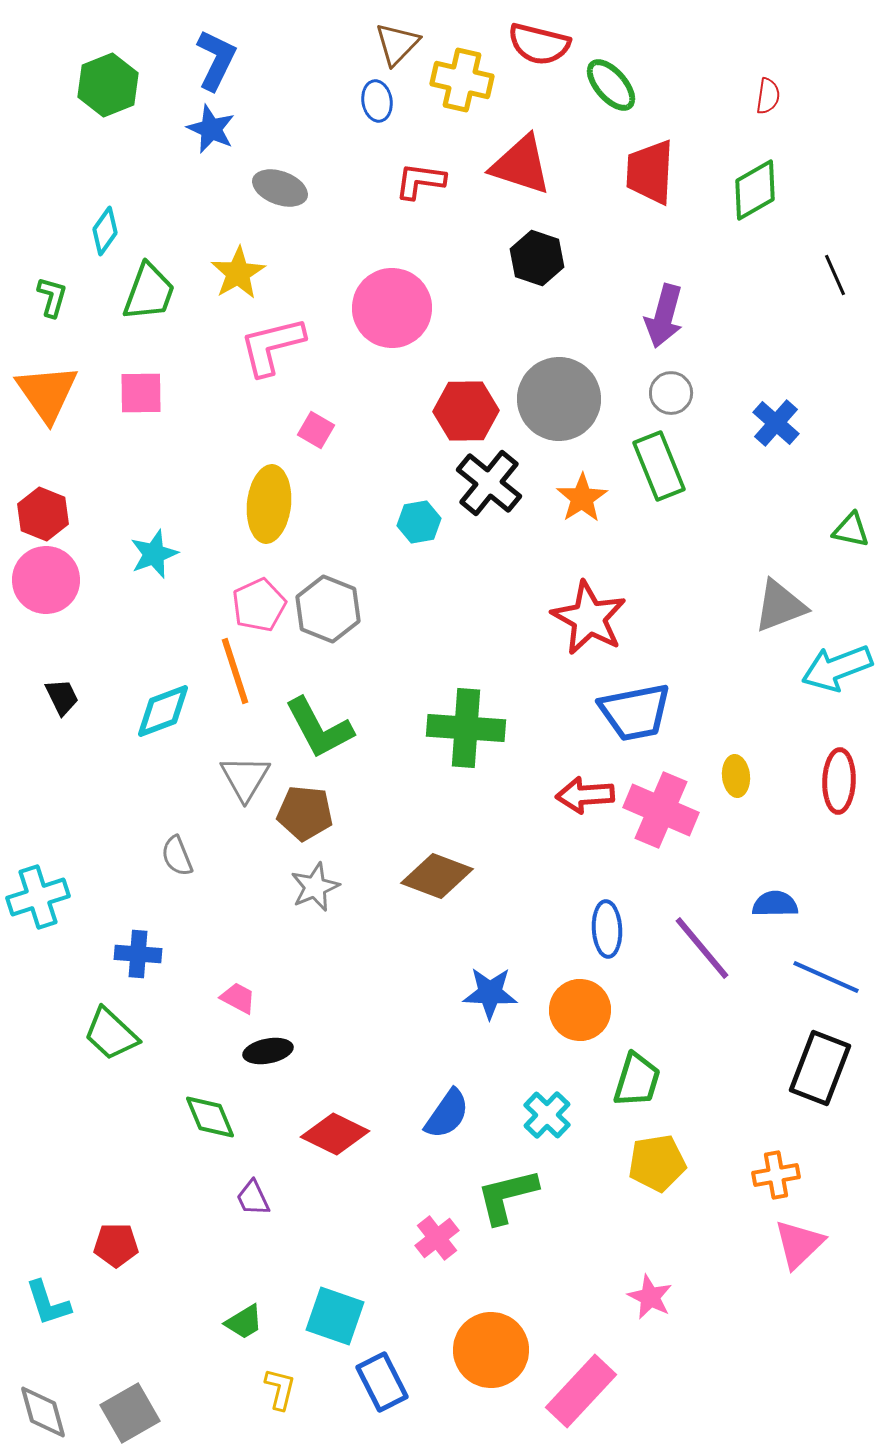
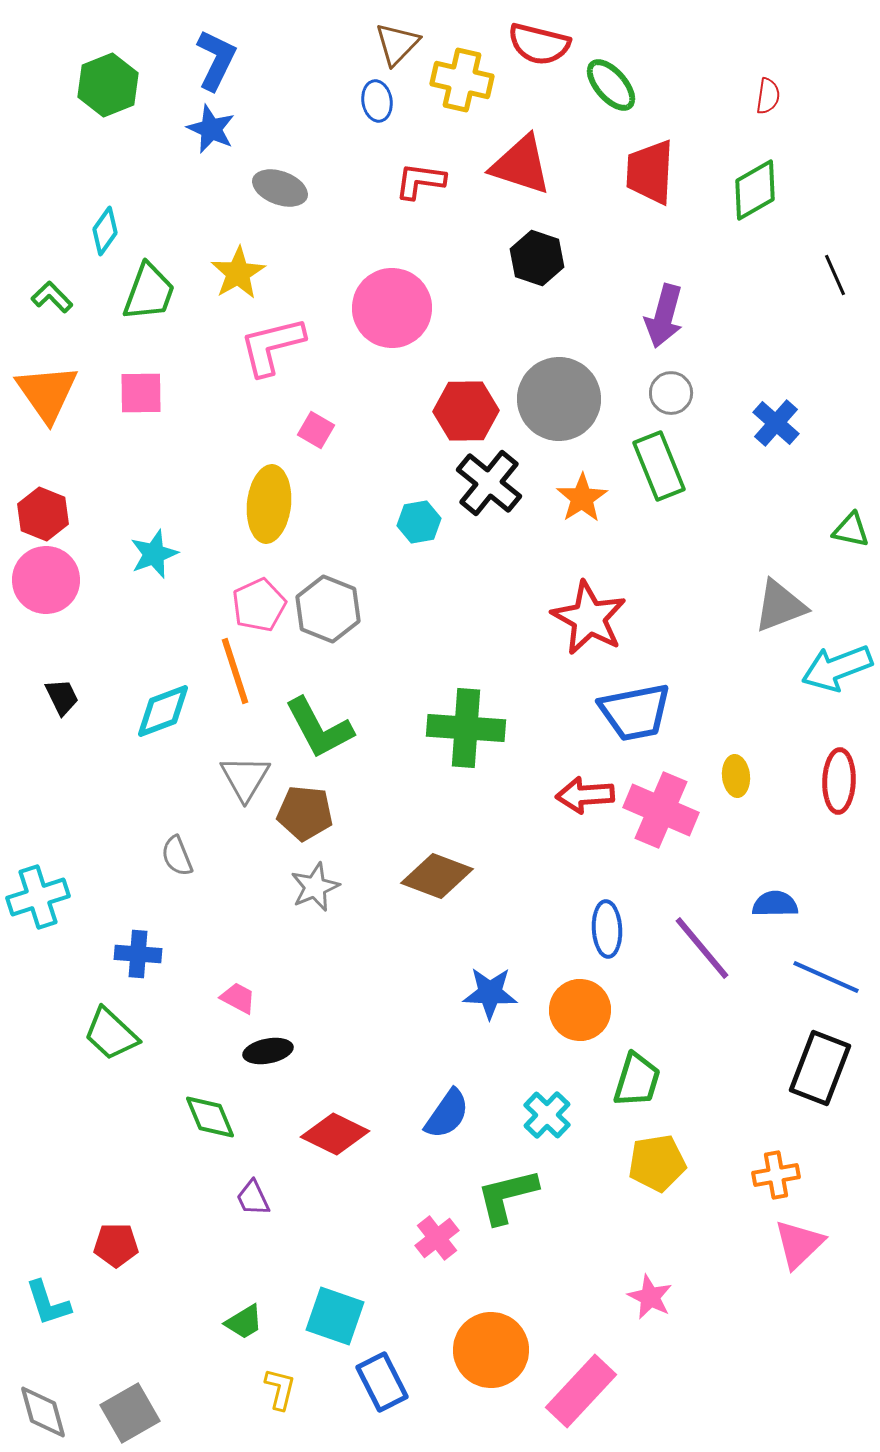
green L-shape at (52, 297): rotated 60 degrees counterclockwise
